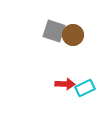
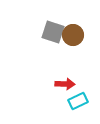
gray square: moved 1 px left, 1 px down
cyan rectangle: moved 7 px left, 13 px down
